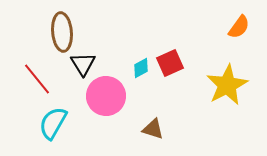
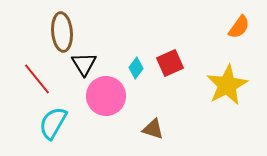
black triangle: moved 1 px right
cyan diamond: moved 5 px left; rotated 25 degrees counterclockwise
